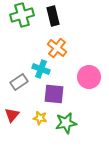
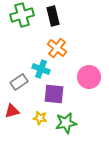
red triangle: moved 4 px up; rotated 35 degrees clockwise
